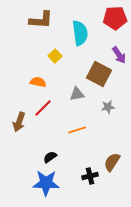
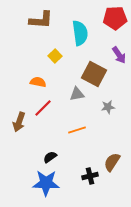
brown square: moved 5 px left
